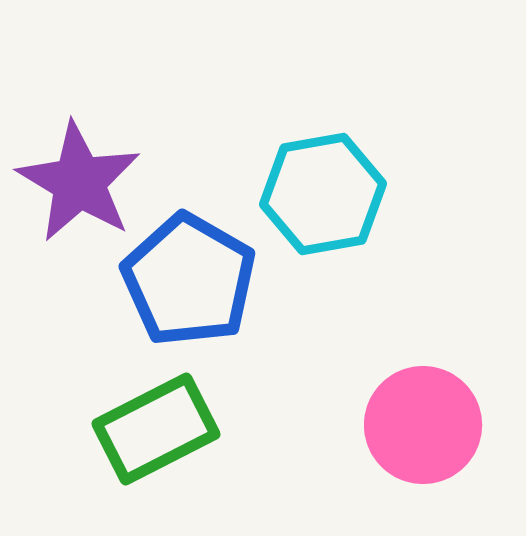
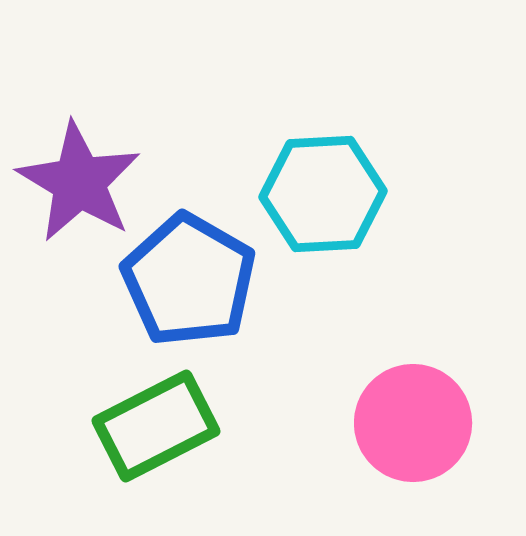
cyan hexagon: rotated 7 degrees clockwise
pink circle: moved 10 px left, 2 px up
green rectangle: moved 3 px up
